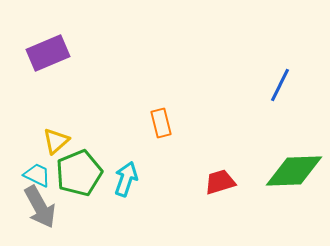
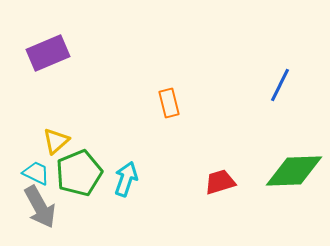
orange rectangle: moved 8 px right, 20 px up
cyan trapezoid: moved 1 px left, 2 px up
